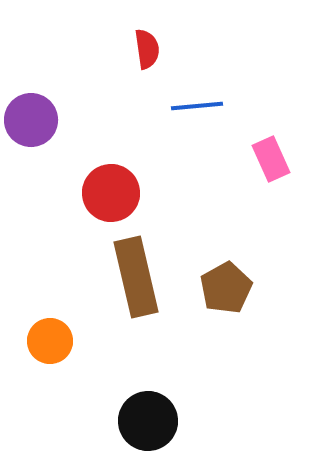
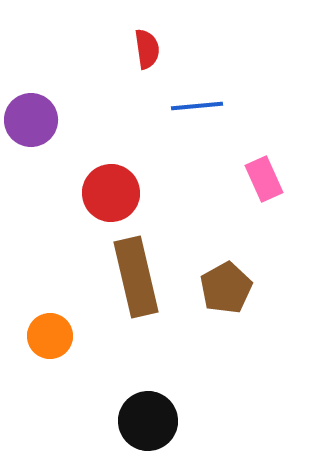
pink rectangle: moved 7 px left, 20 px down
orange circle: moved 5 px up
